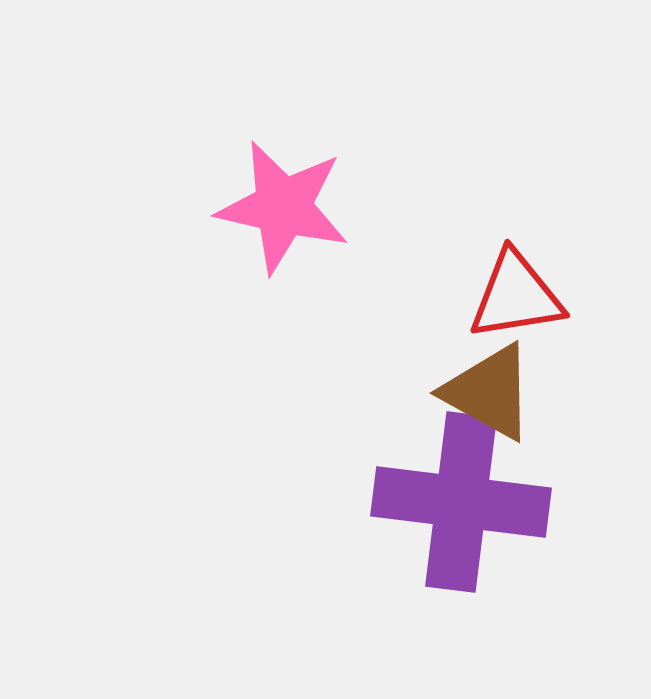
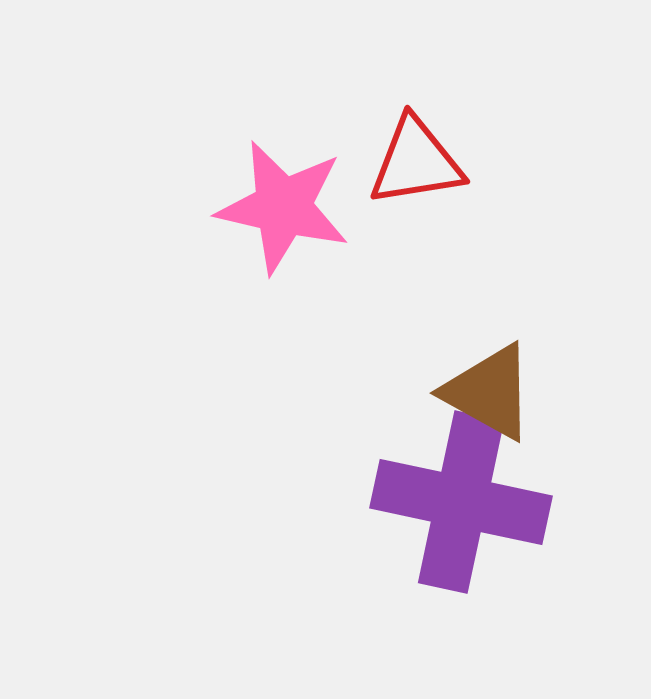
red triangle: moved 100 px left, 134 px up
purple cross: rotated 5 degrees clockwise
